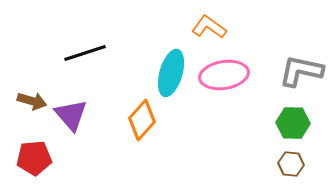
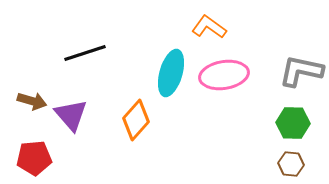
orange diamond: moved 6 px left
